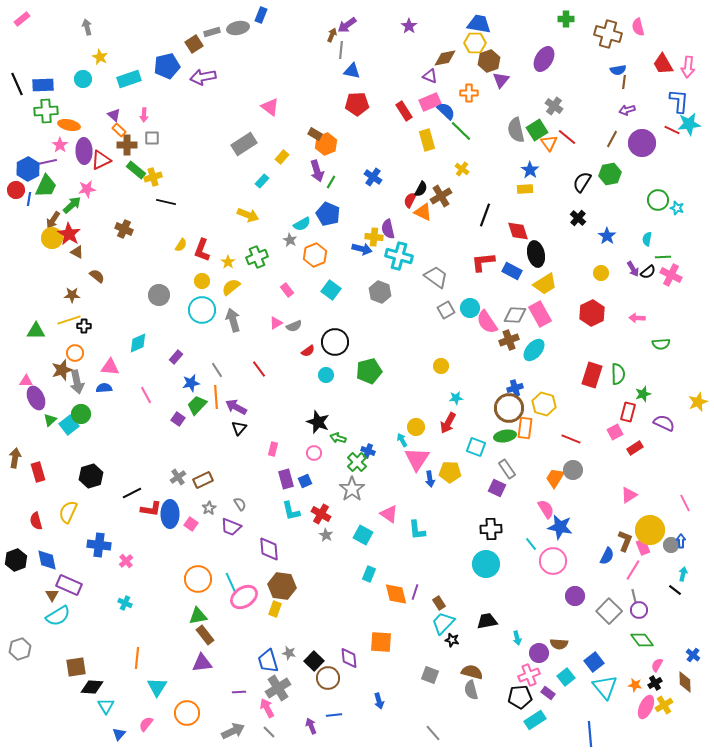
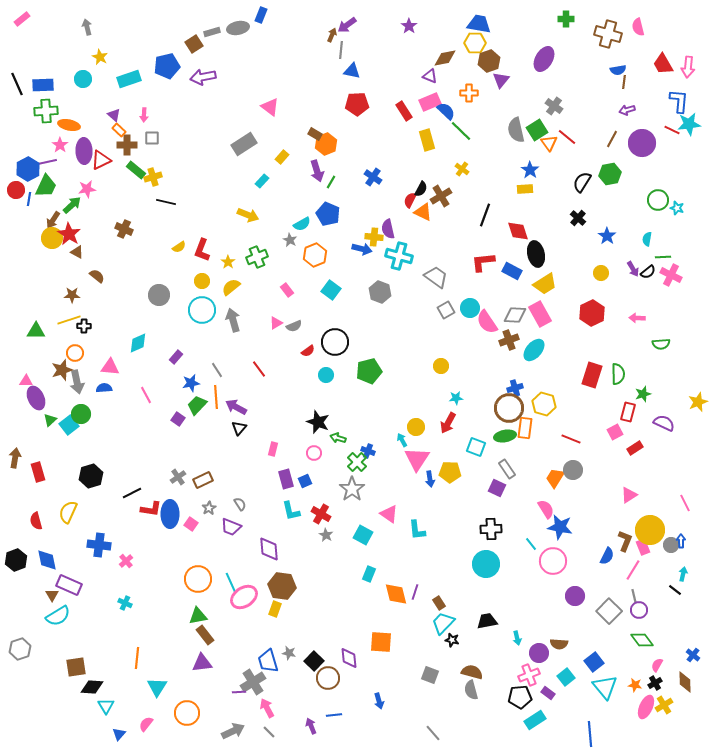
yellow semicircle at (181, 245): moved 2 px left, 2 px down; rotated 24 degrees clockwise
gray cross at (278, 688): moved 25 px left, 6 px up
